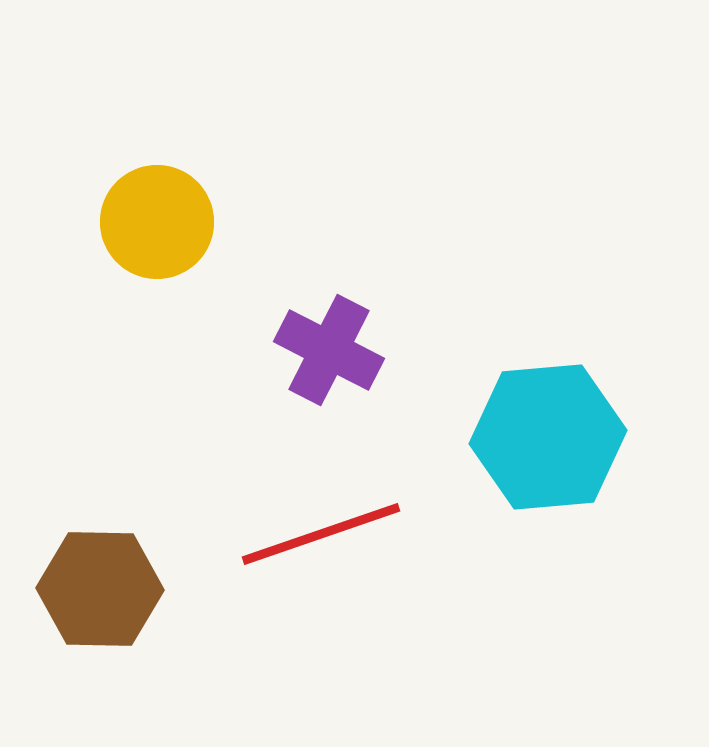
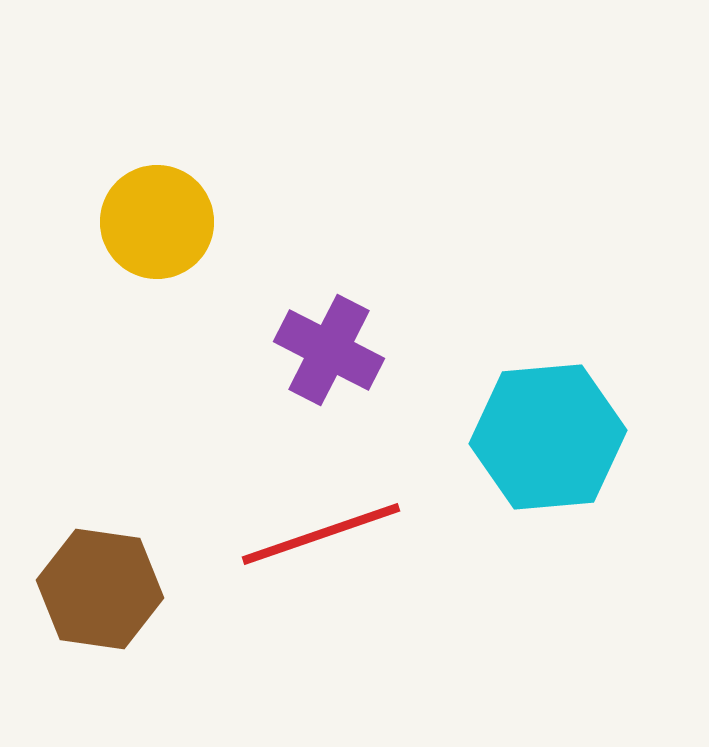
brown hexagon: rotated 7 degrees clockwise
